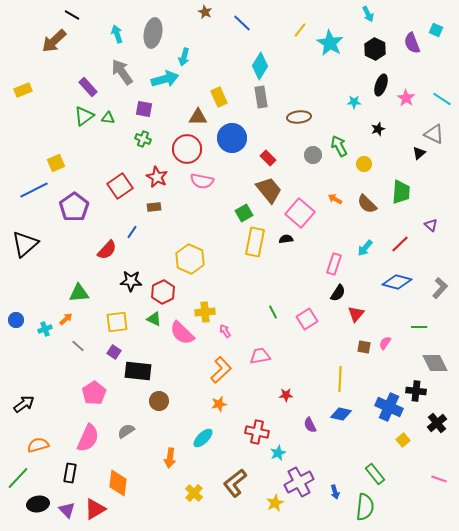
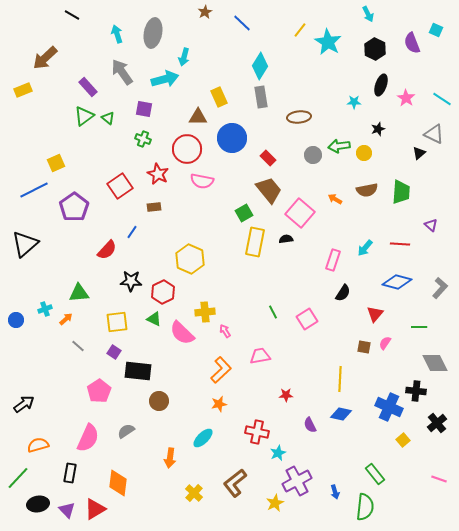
brown star at (205, 12): rotated 16 degrees clockwise
brown arrow at (54, 41): moved 9 px left, 17 px down
cyan star at (330, 43): moved 2 px left, 1 px up
green triangle at (108, 118): rotated 32 degrees clockwise
green arrow at (339, 146): rotated 70 degrees counterclockwise
yellow circle at (364, 164): moved 11 px up
red star at (157, 177): moved 1 px right, 3 px up
brown semicircle at (367, 204): moved 14 px up; rotated 55 degrees counterclockwise
red line at (400, 244): rotated 48 degrees clockwise
pink rectangle at (334, 264): moved 1 px left, 4 px up
black semicircle at (338, 293): moved 5 px right
red triangle at (356, 314): moved 19 px right
cyan cross at (45, 329): moved 20 px up
pink pentagon at (94, 393): moved 5 px right, 2 px up
purple cross at (299, 482): moved 2 px left, 1 px up
